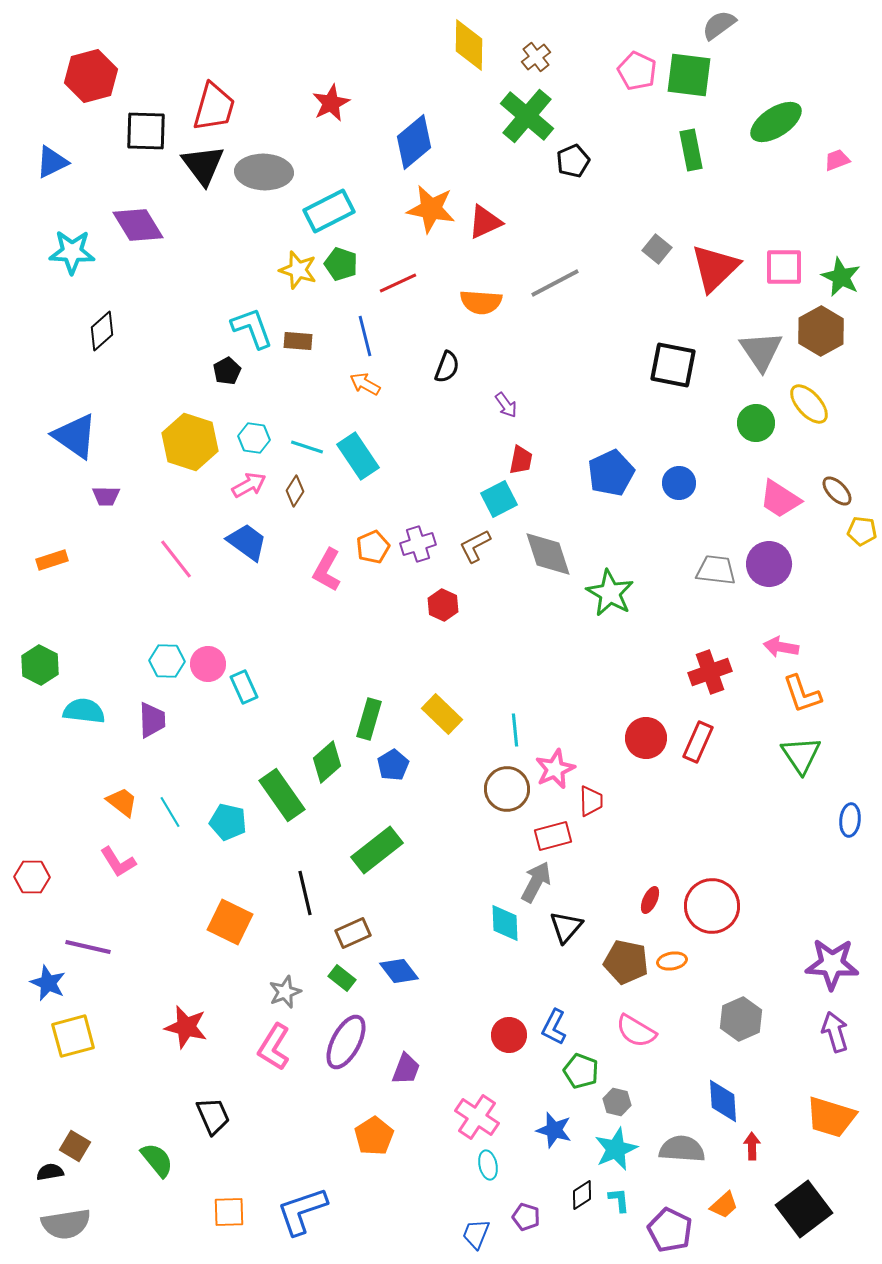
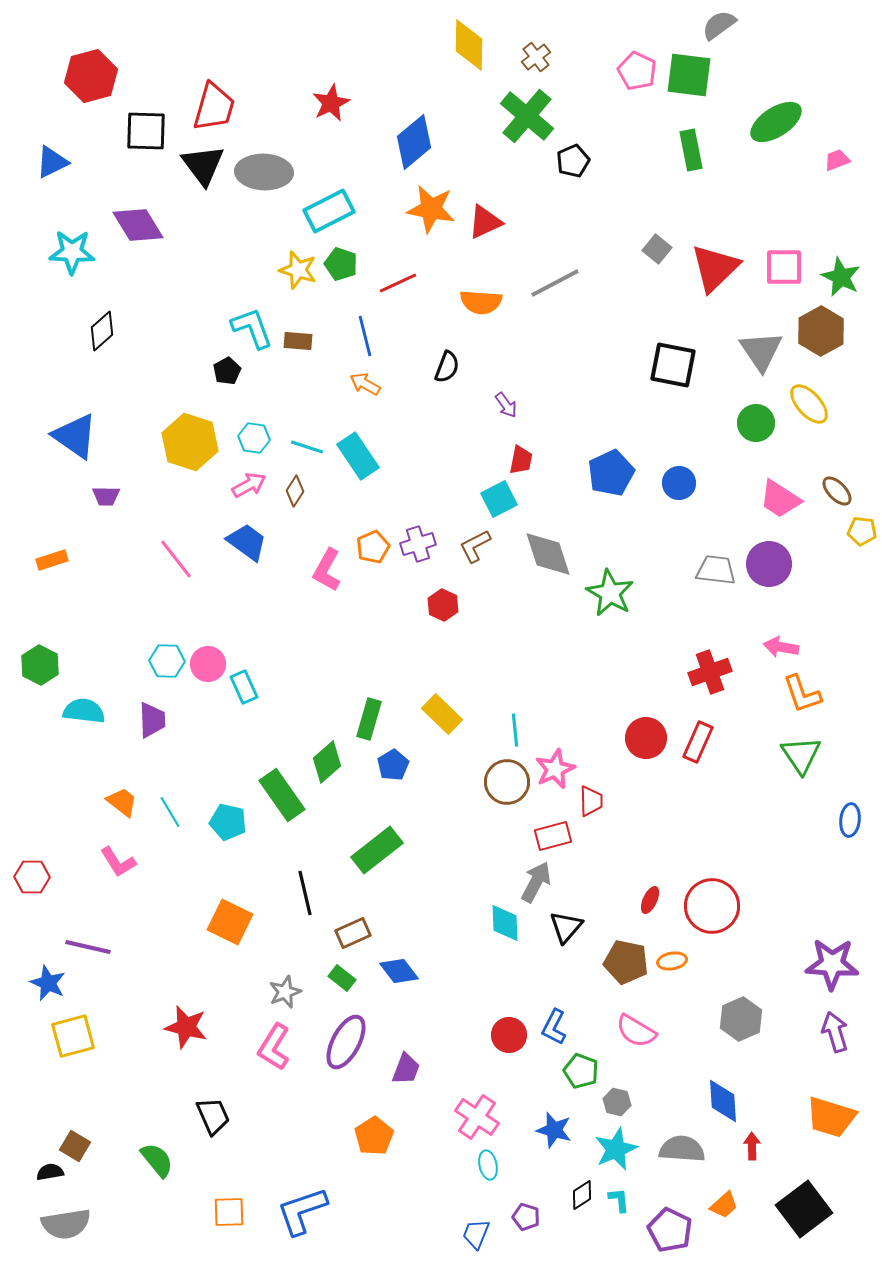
brown circle at (507, 789): moved 7 px up
